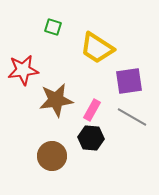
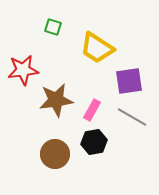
black hexagon: moved 3 px right, 4 px down; rotated 15 degrees counterclockwise
brown circle: moved 3 px right, 2 px up
